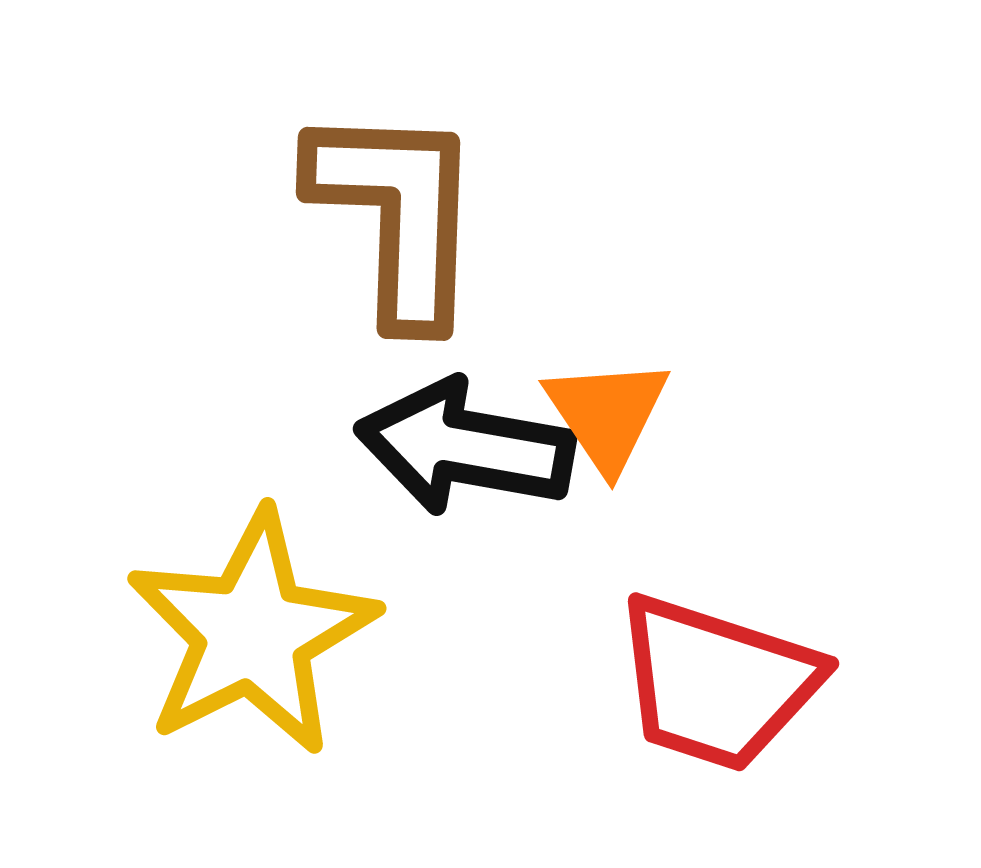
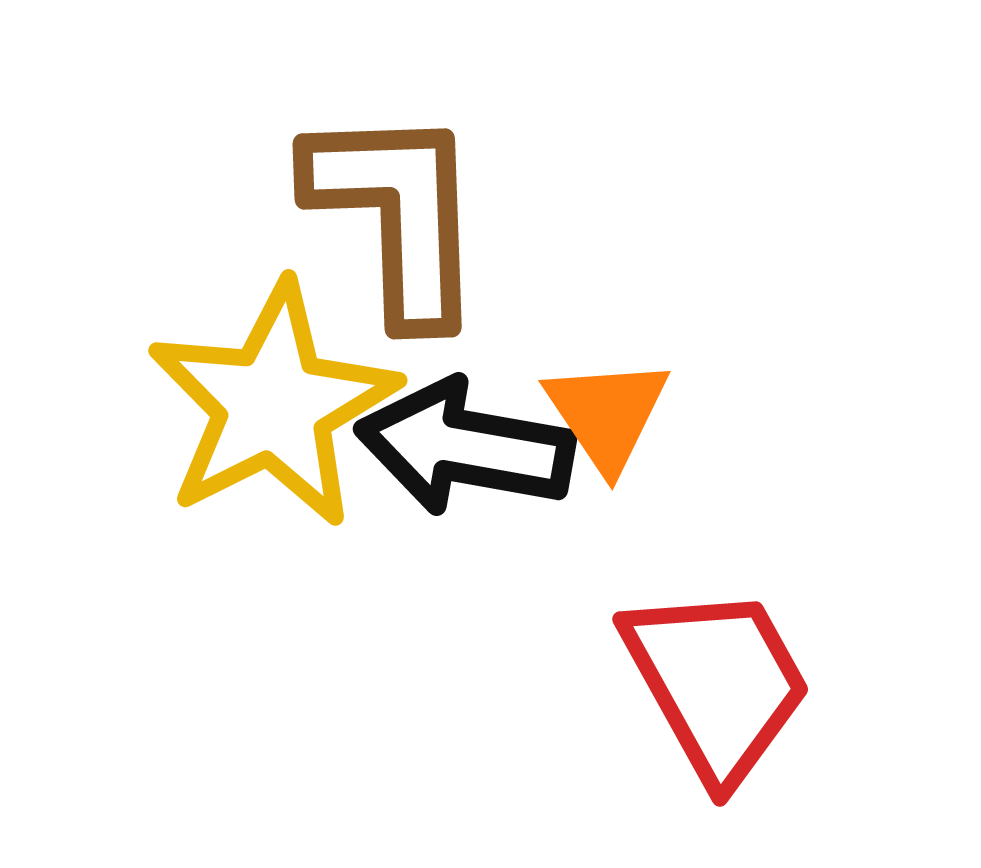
brown L-shape: rotated 4 degrees counterclockwise
yellow star: moved 21 px right, 228 px up
red trapezoid: rotated 137 degrees counterclockwise
